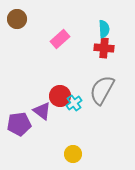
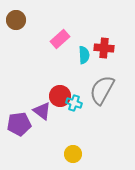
brown circle: moved 1 px left, 1 px down
cyan semicircle: moved 20 px left, 26 px down
cyan cross: rotated 35 degrees counterclockwise
